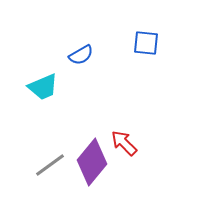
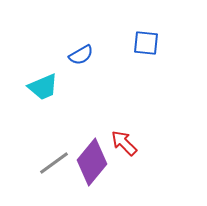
gray line: moved 4 px right, 2 px up
